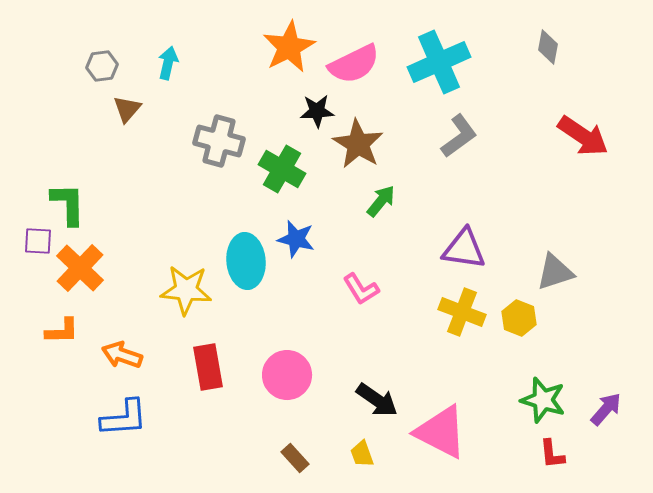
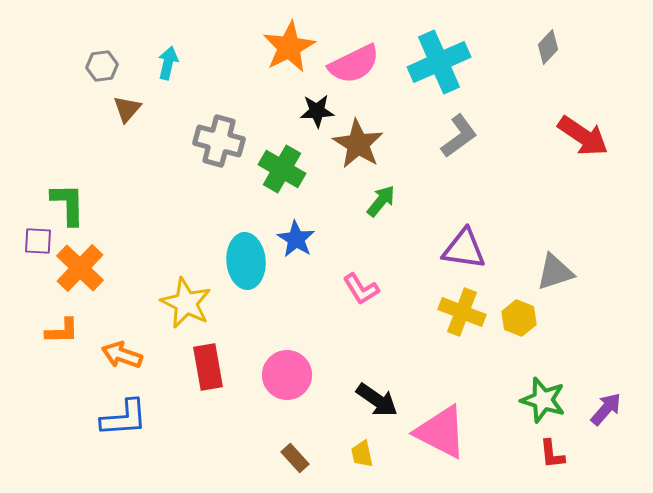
gray diamond: rotated 32 degrees clockwise
blue star: rotated 18 degrees clockwise
yellow star: moved 13 px down; rotated 21 degrees clockwise
yellow trapezoid: rotated 8 degrees clockwise
